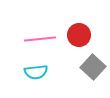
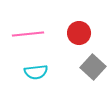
red circle: moved 2 px up
pink line: moved 12 px left, 5 px up
